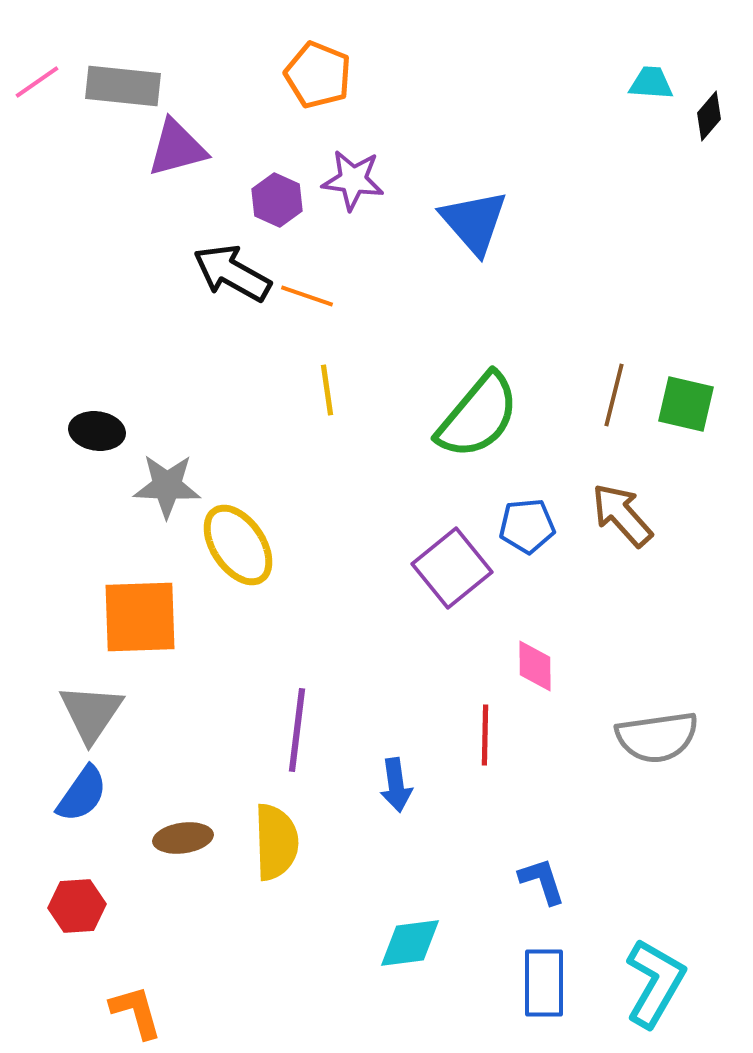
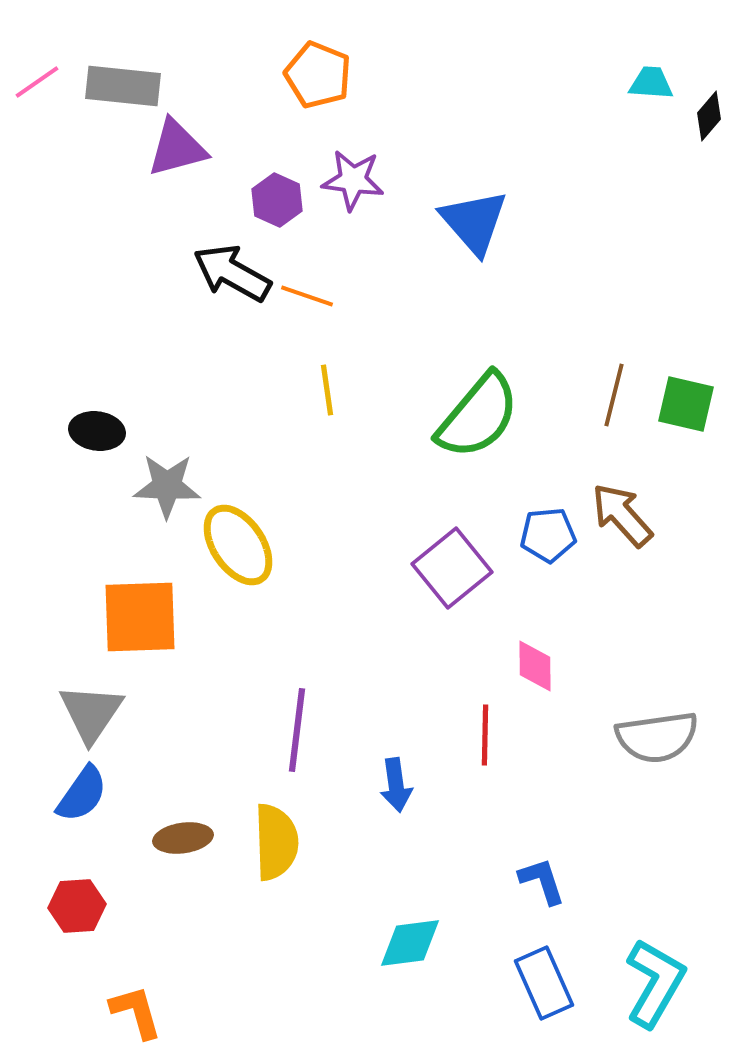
blue pentagon: moved 21 px right, 9 px down
blue rectangle: rotated 24 degrees counterclockwise
